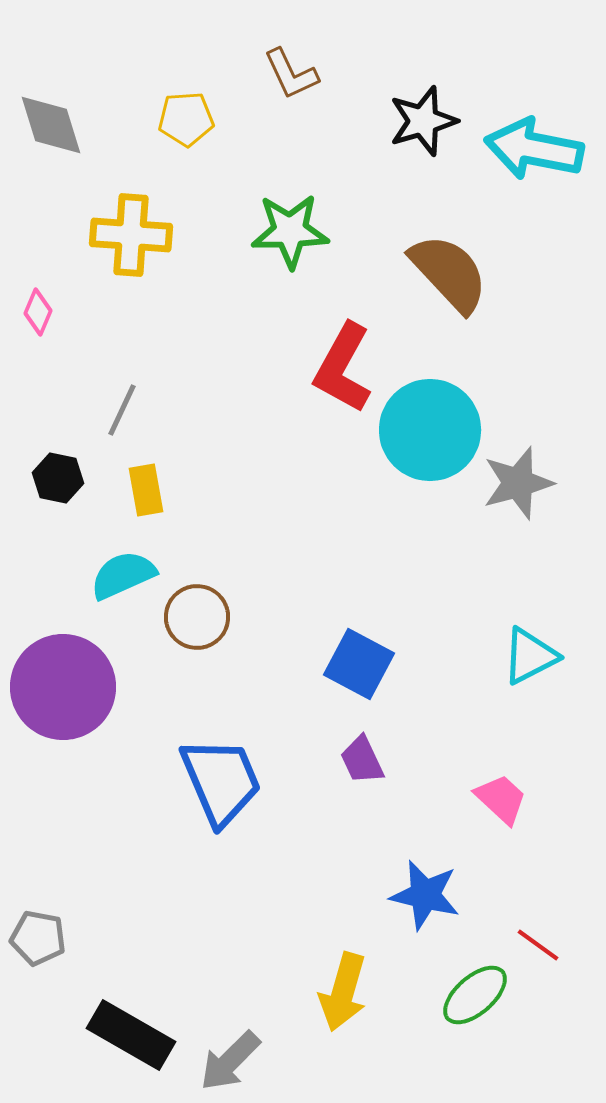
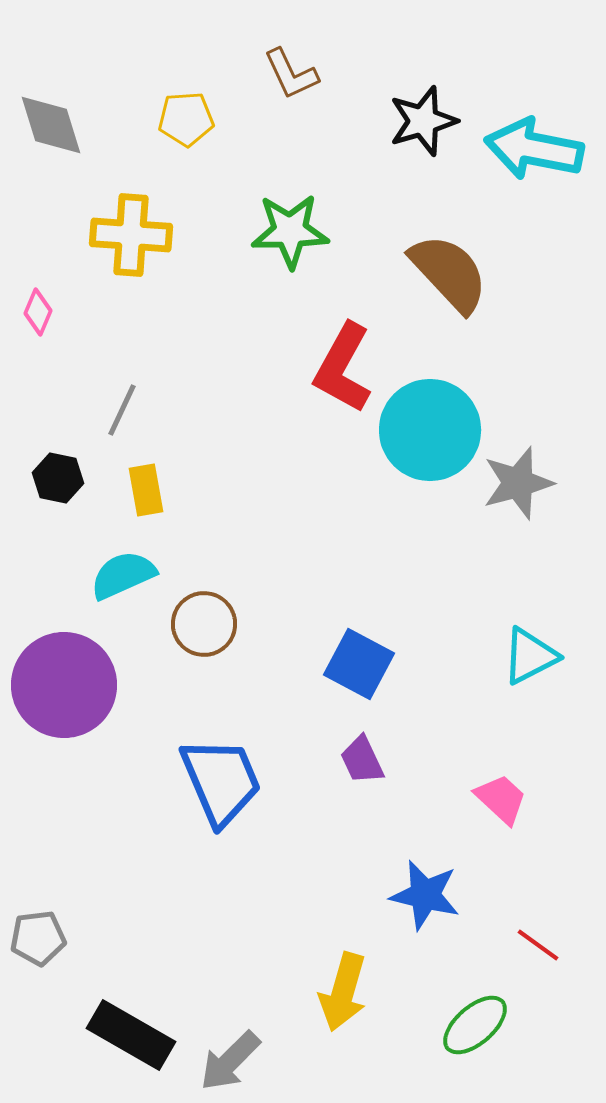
brown circle: moved 7 px right, 7 px down
purple circle: moved 1 px right, 2 px up
gray pentagon: rotated 18 degrees counterclockwise
green ellipse: moved 30 px down
